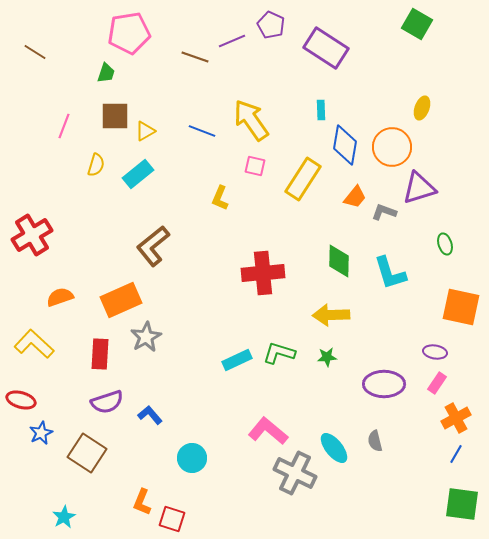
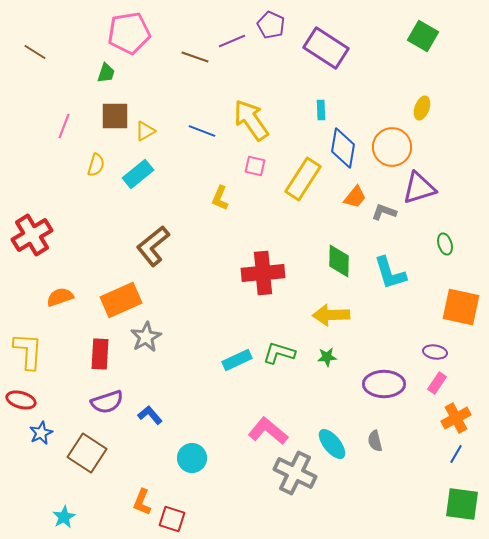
green square at (417, 24): moved 6 px right, 12 px down
blue diamond at (345, 145): moved 2 px left, 3 px down
yellow L-shape at (34, 344): moved 6 px left, 7 px down; rotated 51 degrees clockwise
cyan ellipse at (334, 448): moved 2 px left, 4 px up
